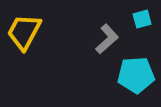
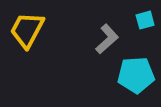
cyan square: moved 3 px right, 1 px down
yellow trapezoid: moved 3 px right, 2 px up
